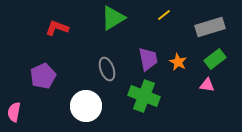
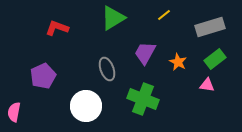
purple trapezoid: moved 3 px left, 6 px up; rotated 140 degrees counterclockwise
green cross: moved 1 px left, 3 px down
